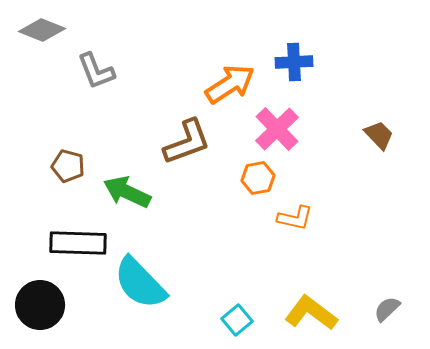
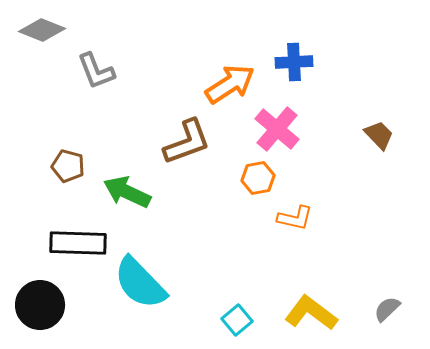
pink cross: rotated 6 degrees counterclockwise
